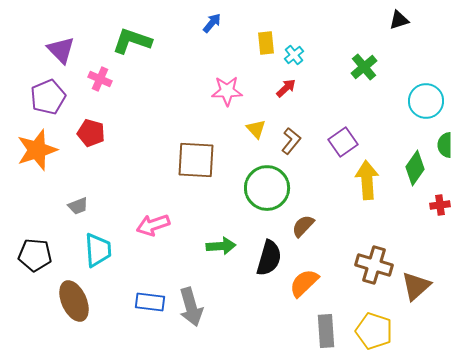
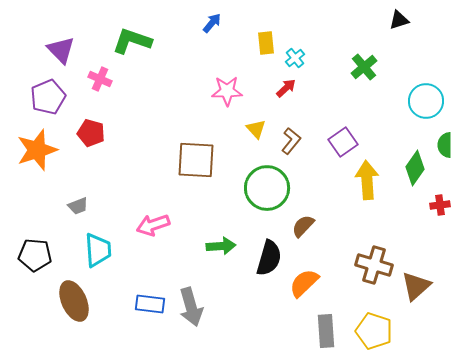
cyan cross: moved 1 px right, 3 px down
blue rectangle: moved 2 px down
